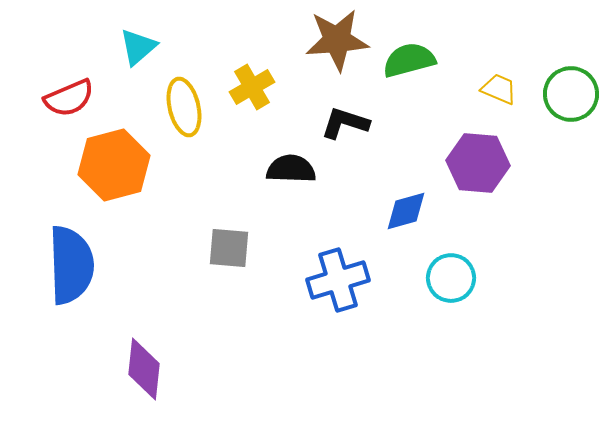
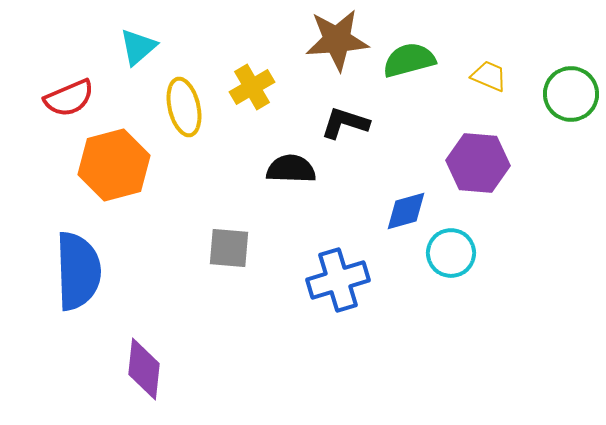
yellow trapezoid: moved 10 px left, 13 px up
blue semicircle: moved 7 px right, 6 px down
cyan circle: moved 25 px up
